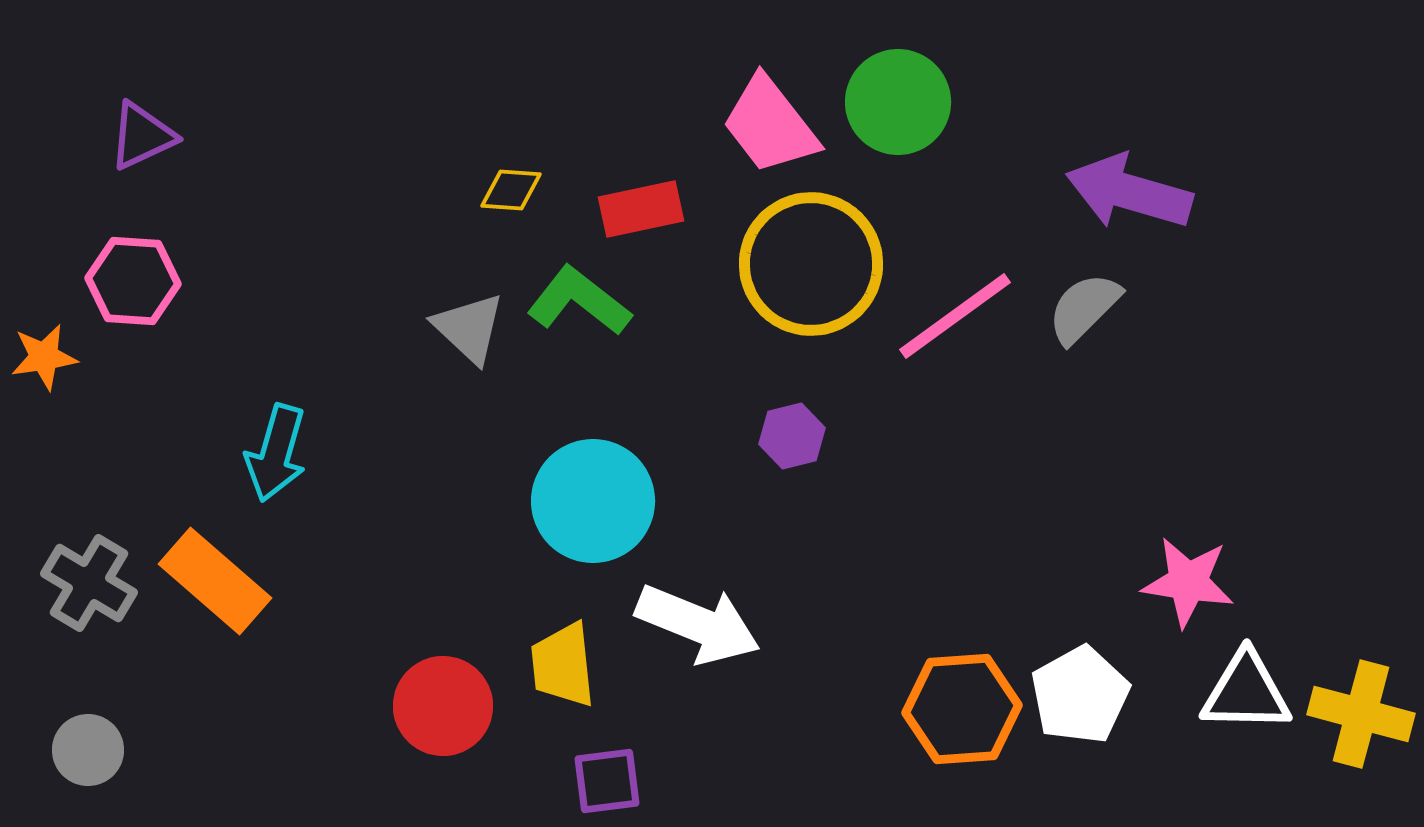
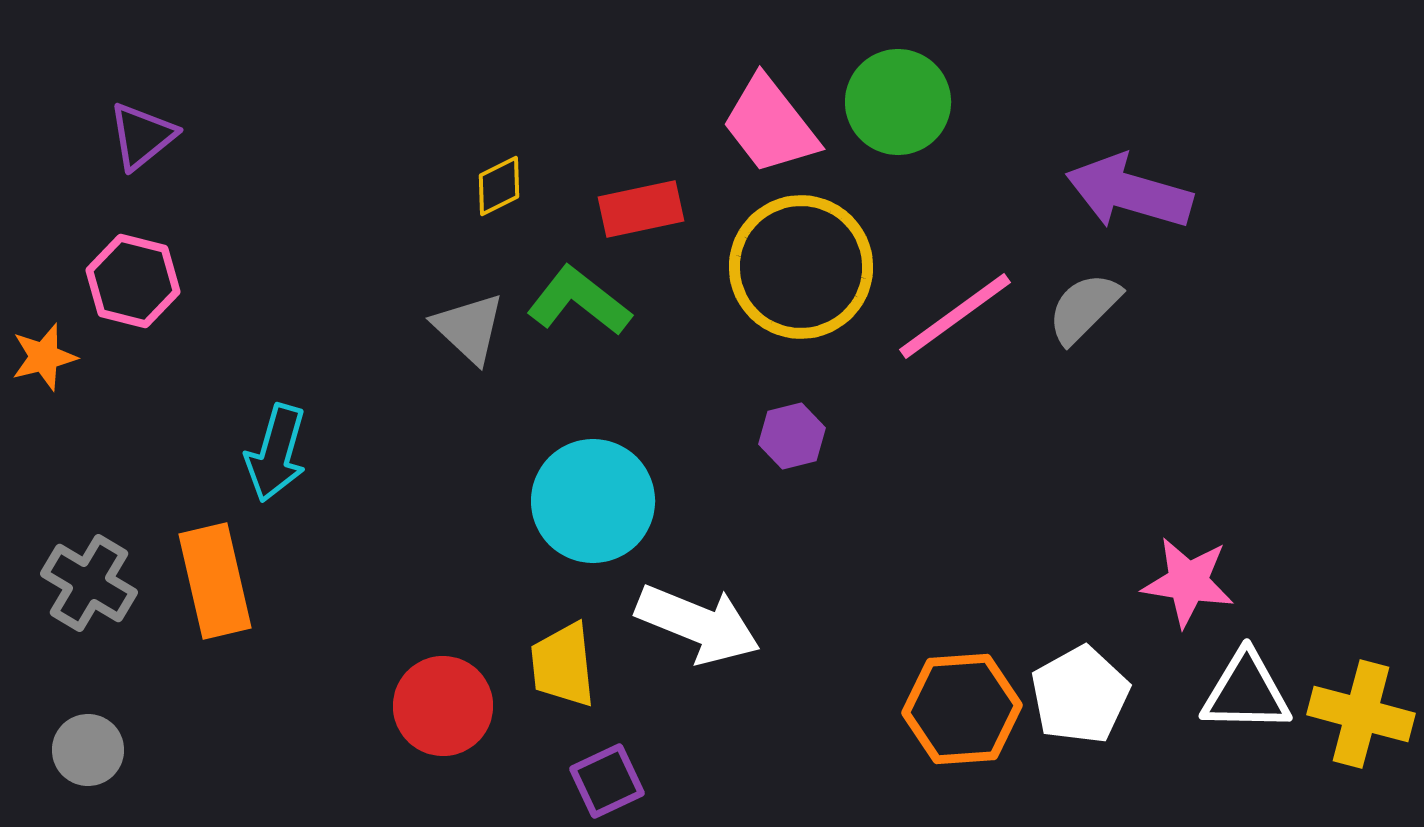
purple triangle: rotated 14 degrees counterclockwise
yellow diamond: moved 12 px left, 4 px up; rotated 30 degrees counterclockwise
yellow circle: moved 10 px left, 3 px down
pink hexagon: rotated 10 degrees clockwise
orange star: rotated 6 degrees counterclockwise
orange rectangle: rotated 36 degrees clockwise
purple square: rotated 18 degrees counterclockwise
